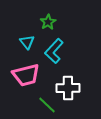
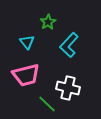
cyan L-shape: moved 15 px right, 6 px up
white cross: rotated 15 degrees clockwise
green line: moved 1 px up
